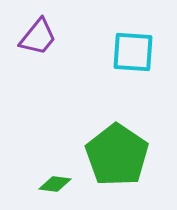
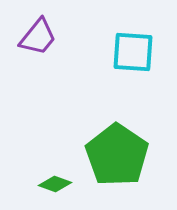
green diamond: rotated 12 degrees clockwise
